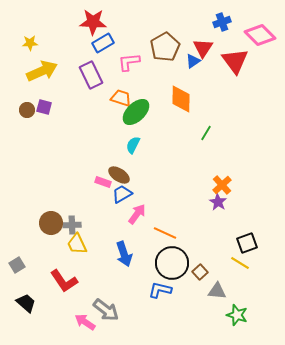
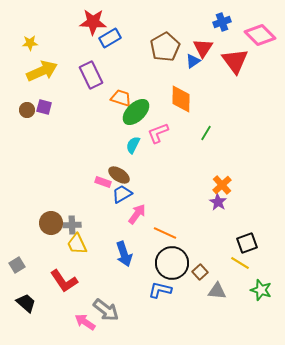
blue rectangle at (103, 43): moved 7 px right, 5 px up
pink L-shape at (129, 62): moved 29 px right, 71 px down; rotated 15 degrees counterclockwise
green star at (237, 315): moved 24 px right, 25 px up
